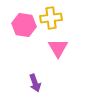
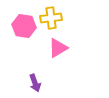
pink hexagon: moved 1 px down
pink triangle: rotated 30 degrees clockwise
